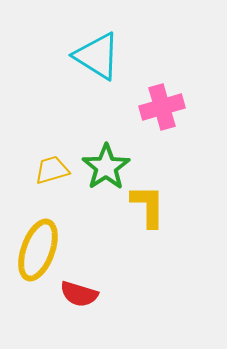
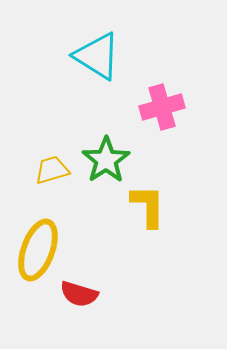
green star: moved 7 px up
